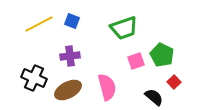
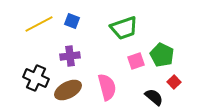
black cross: moved 2 px right
